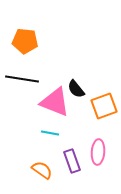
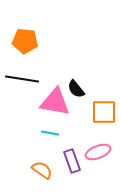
pink triangle: rotated 12 degrees counterclockwise
orange square: moved 6 px down; rotated 20 degrees clockwise
pink ellipse: rotated 65 degrees clockwise
